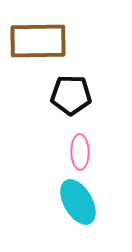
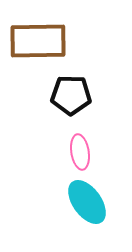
pink ellipse: rotated 8 degrees counterclockwise
cyan ellipse: moved 9 px right; rotated 6 degrees counterclockwise
